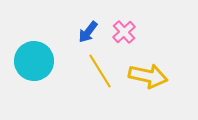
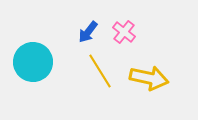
pink cross: rotated 10 degrees counterclockwise
cyan circle: moved 1 px left, 1 px down
yellow arrow: moved 1 px right, 2 px down
